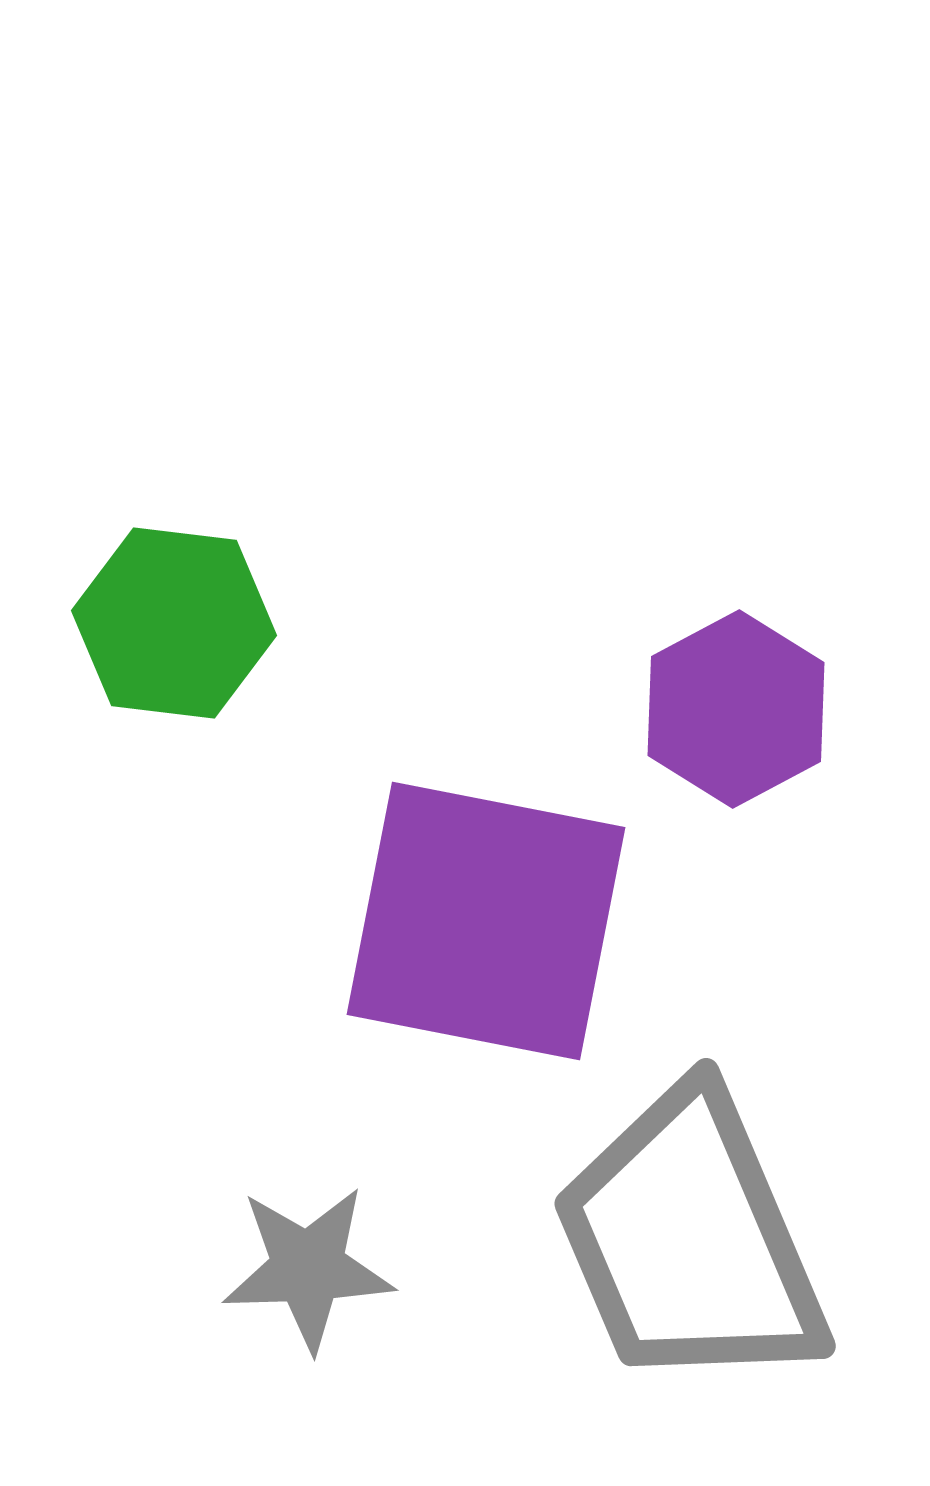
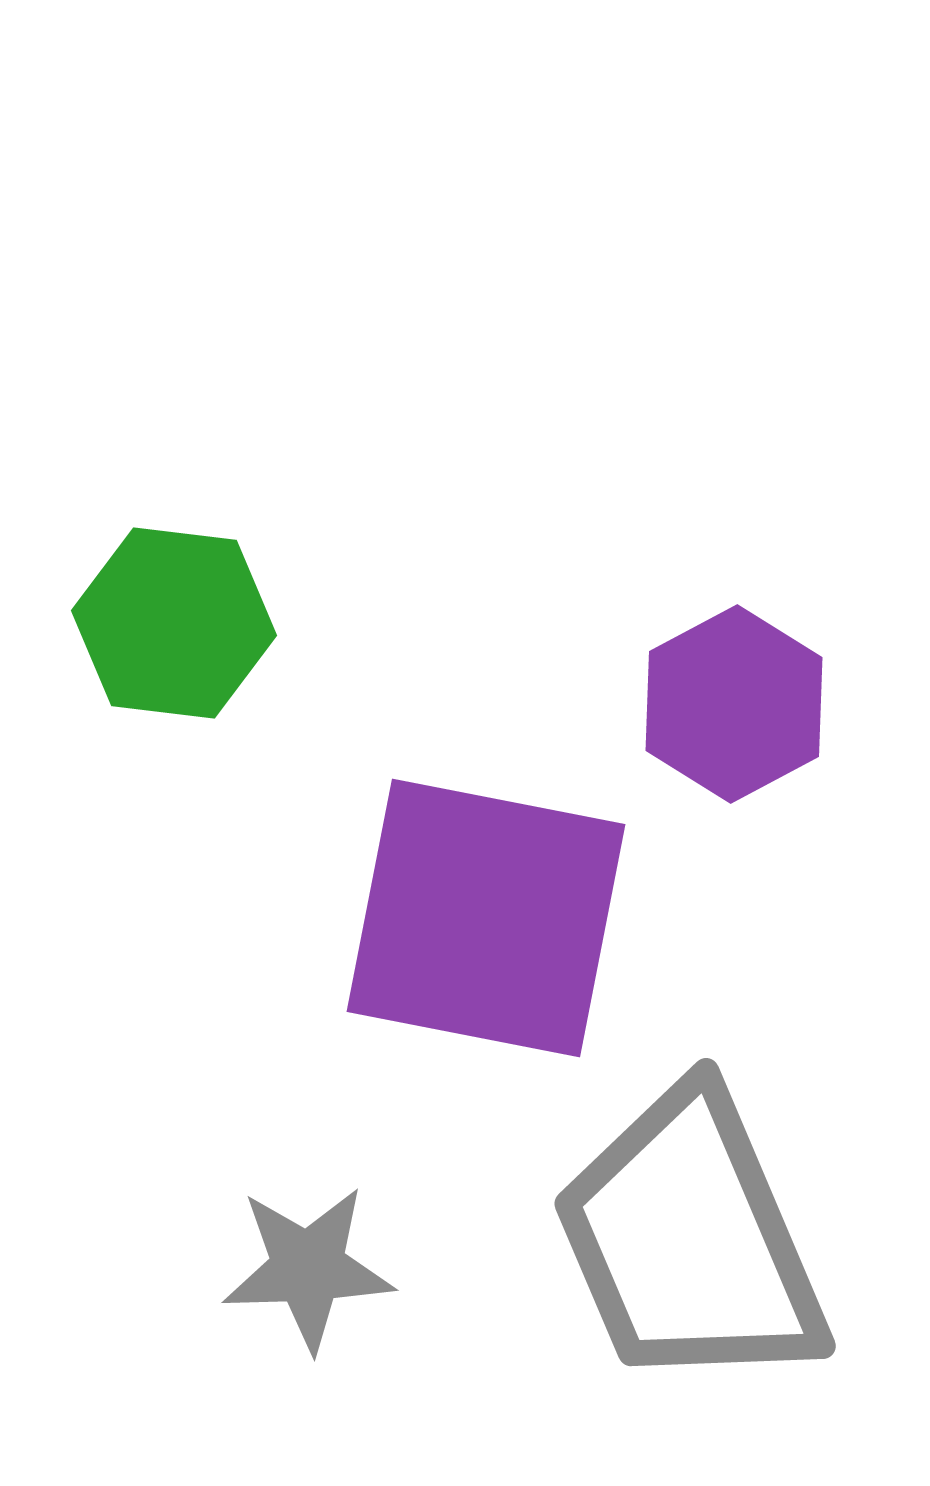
purple hexagon: moved 2 px left, 5 px up
purple square: moved 3 px up
